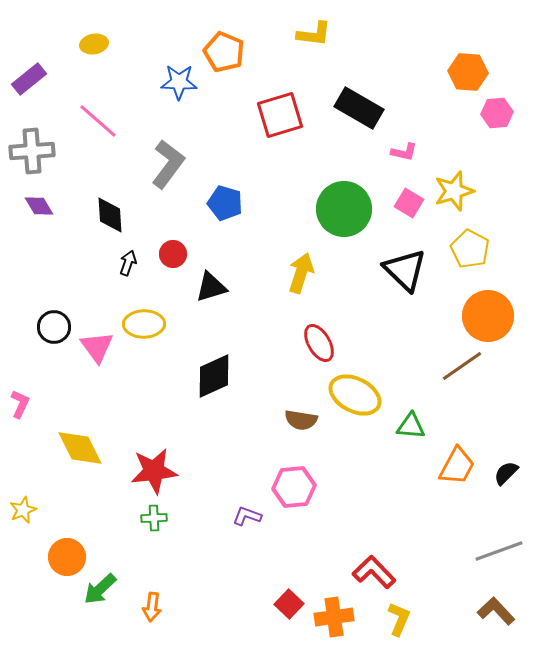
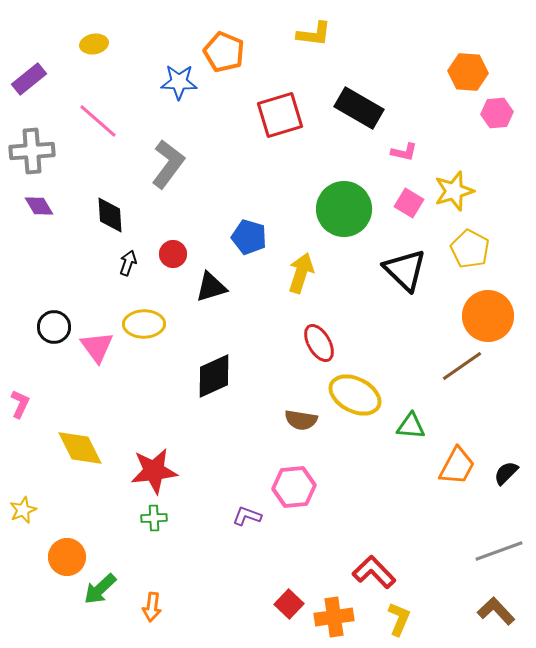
blue pentagon at (225, 203): moved 24 px right, 34 px down
